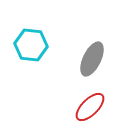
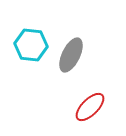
gray ellipse: moved 21 px left, 4 px up
